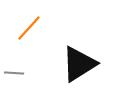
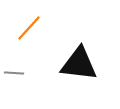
black triangle: rotated 39 degrees clockwise
